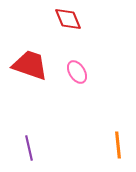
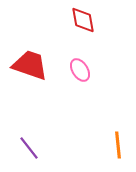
red diamond: moved 15 px right, 1 px down; rotated 12 degrees clockwise
pink ellipse: moved 3 px right, 2 px up
purple line: rotated 25 degrees counterclockwise
